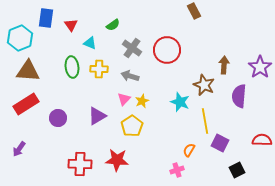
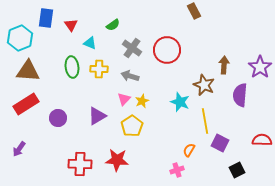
purple semicircle: moved 1 px right, 1 px up
